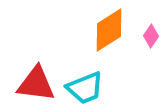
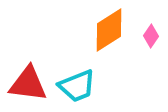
red triangle: moved 8 px left
cyan trapezoid: moved 8 px left, 2 px up
